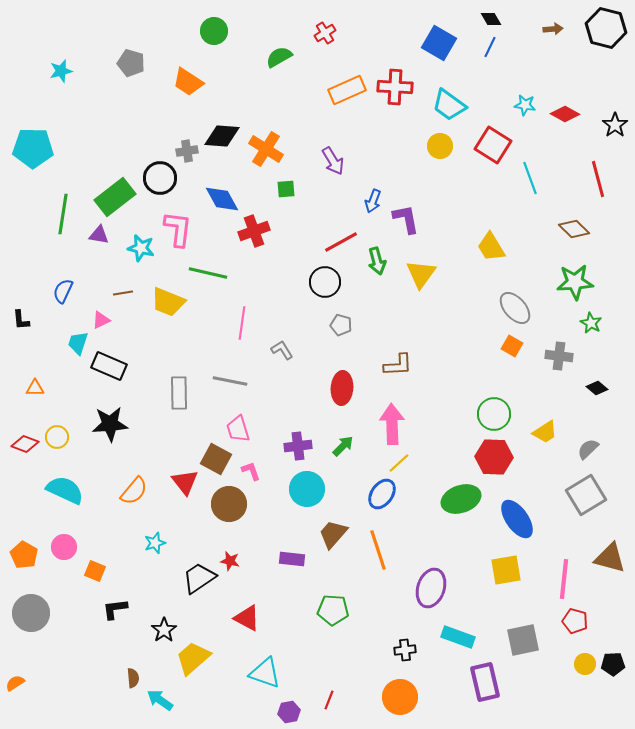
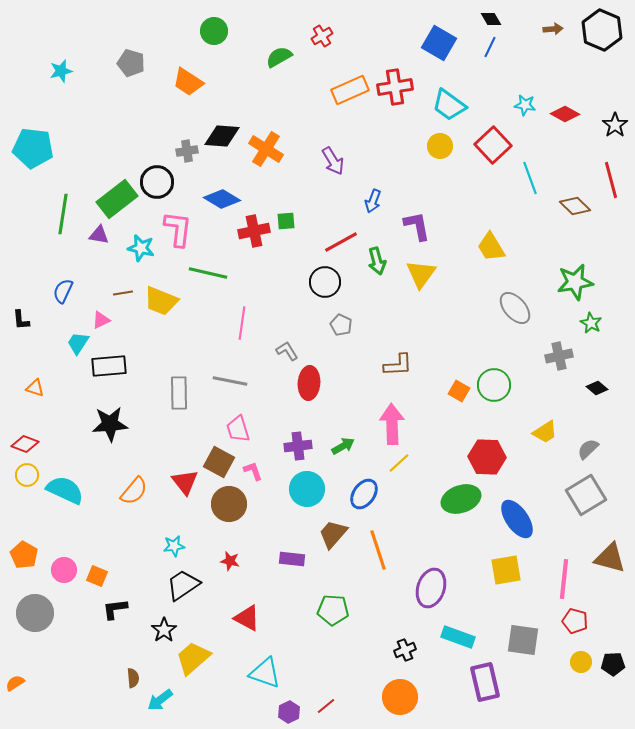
black hexagon at (606, 28): moved 4 px left, 2 px down; rotated 9 degrees clockwise
red cross at (325, 33): moved 3 px left, 3 px down
red cross at (395, 87): rotated 12 degrees counterclockwise
orange rectangle at (347, 90): moved 3 px right
red square at (493, 145): rotated 15 degrees clockwise
cyan pentagon at (33, 148): rotated 6 degrees clockwise
black circle at (160, 178): moved 3 px left, 4 px down
red line at (598, 179): moved 13 px right, 1 px down
green square at (286, 189): moved 32 px down
green rectangle at (115, 197): moved 2 px right, 2 px down
blue diamond at (222, 199): rotated 30 degrees counterclockwise
purple L-shape at (406, 219): moved 11 px right, 7 px down
brown diamond at (574, 229): moved 1 px right, 23 px up
red cross at (254, 231): rotated 8 degrees clockwise
green star at (575, 282): rotated 6 degrees counterclockwise
yellow trapezoid at (168, 302): moved 7 px left, 1 px up
gray pentagon at (341, 325): rotated 10 degrees clockwise
cyan trapezoid at (78, 343): rotated 15 degrees clockwise
orange square at (512, 346): moved 53 px left, 45 px down
gray L-shape at (282, 350): moved 5 px right, 1 px down
gray cross at (559, 356): rotated 20 degrees counterclockwise
black rectangle at (109, 366): rotated 28 degrees counterclockwise
orange triangle at (35, 388): rotated 18 degrees clockwise
red ellipse at (342, 388): moved 33 px left, 5 px up
green circle at (494, 414): moved 29 px up
yellow circle at (57, 437): moved 30 px left, 38 px down
green arrow at (343, 446): rotated 15 degrees clockwise
red hexagon at (494, 457): moved 7 px left
brown square at (216, 459): moved 3 px right, 3 px down
pink L-shape at (251, 471): moved 2 px right
blue ellipse at (382, 494): moved 18 px left
cyan star at (155, 543): moved 19 px right, 3 px down; rotated 10 degrees clockwise
pink circle at (64, 547): moved 23 px down
orange square at (95, 571): moved 2 px right, 5 px down
black trapezoid at (199, 578): moved 16 px left, 7 px down
gray circle at (31, 613): moved 4 px right
gray square at (523, 640): rotated 20 degrees clockwise
black cross at (405, 650): rotated 15 degrees counterclockwise
yellow circle at (585, 664): moved 4 px left, 2 px up
cyan arrow at (160, 700): rotated 72 degrees counterclockwise
red line at (329, 700): moved 3 px left, 6 px down; rotated 30 degrees clockwise
purple hexagon at (289, 712): rotated 15 degrees counterclockwise
